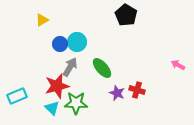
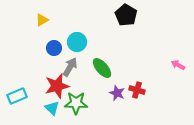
blue circle: moved 6 px left, 4 px down
